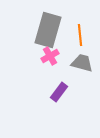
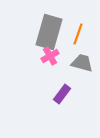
gray rectangle: moved 1 px right, 2 px down
orange line: moved 2 px left, 1 px up; rotated 25 degrees clockwise
purple rectangle: moved 3 px right, 2 px down
